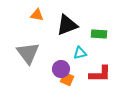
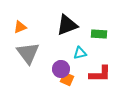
orange triangle: moved 17 px left, 12 px down; rotated 32 degrees counterclockwise
